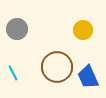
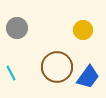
gray circle: moved 1 px up
cyan line: moved 2 px left
blue trapezoid: rotated 120 degrees counterclockwise
